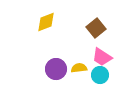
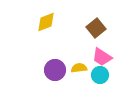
purple circle: moved 1 px left, 1 px down
